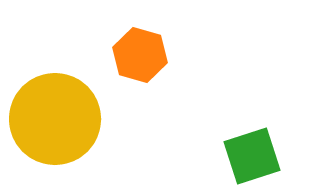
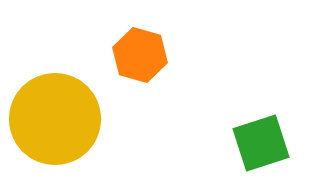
green square: moved 9 px right, 13 px up
